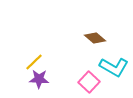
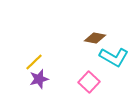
brown diamond: rotated 30 degrees counterclockwise
cyan L-shape: moved 10 px up
purple star: rotated 18 degrees counterclockwise
